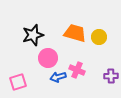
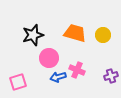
yellow circle: moved 4 px right, 2 px up
pink circle: moved 1 px right
purple cross: rotated 16 degrees counterclockwise
